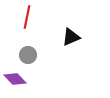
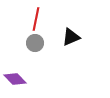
red line: moved 9 px right, 2 px down
gray circle: moved 7 px right, 12 px up
